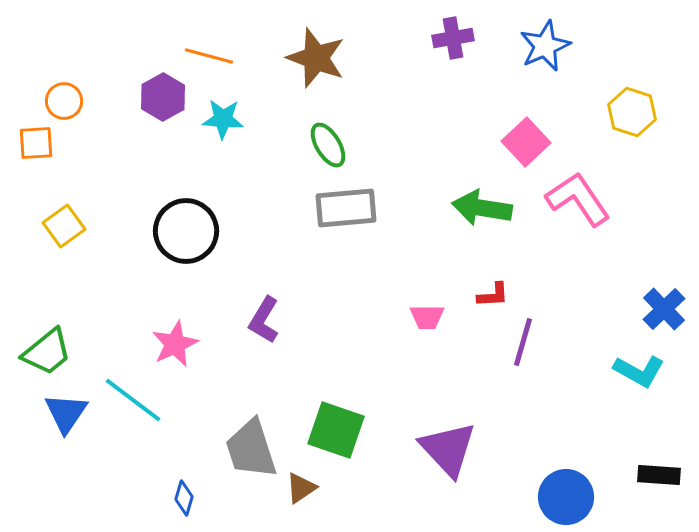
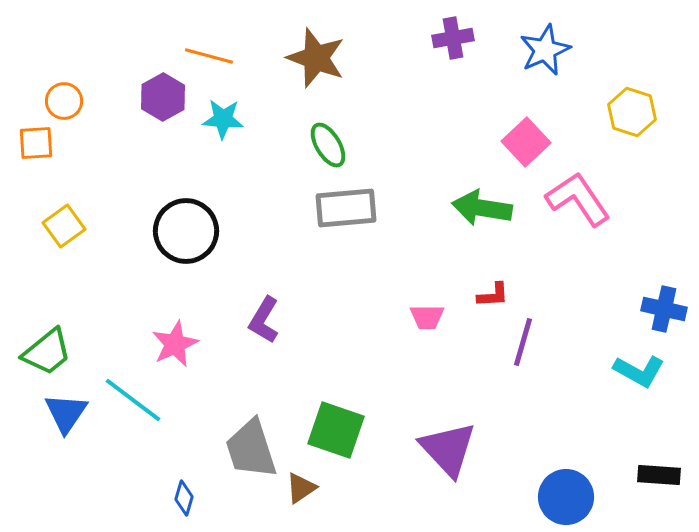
blue star: moved 4 px down
blue cross: rotated 33 degrees counterclockwise
